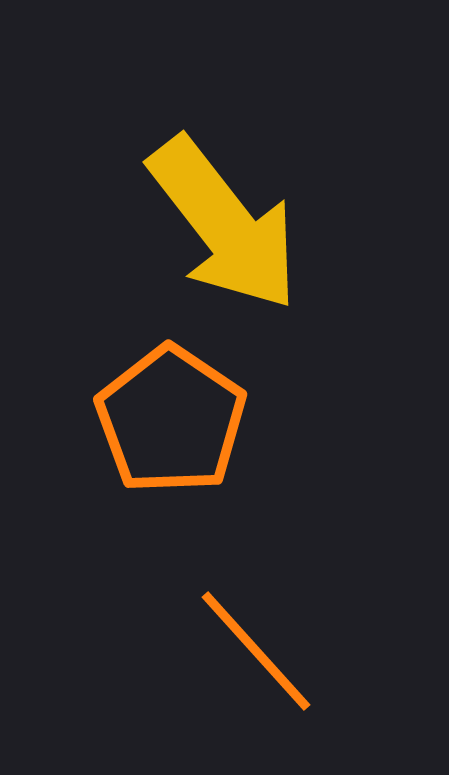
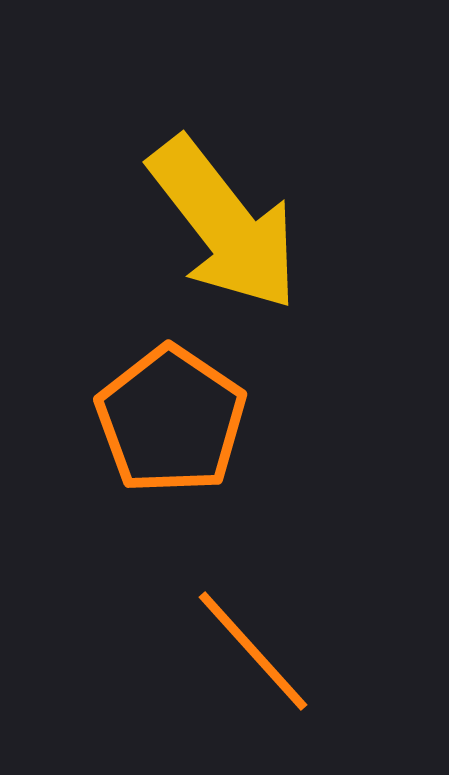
orange line: moved 3 px left
